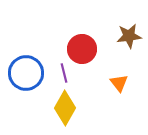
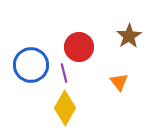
brown star: rotated 25 degrees counterclockwise
red circle: moved 3 px left, 2 px up
blue circle: moved 5 px right, 8 px up
orange triangle: moved 1 px up
